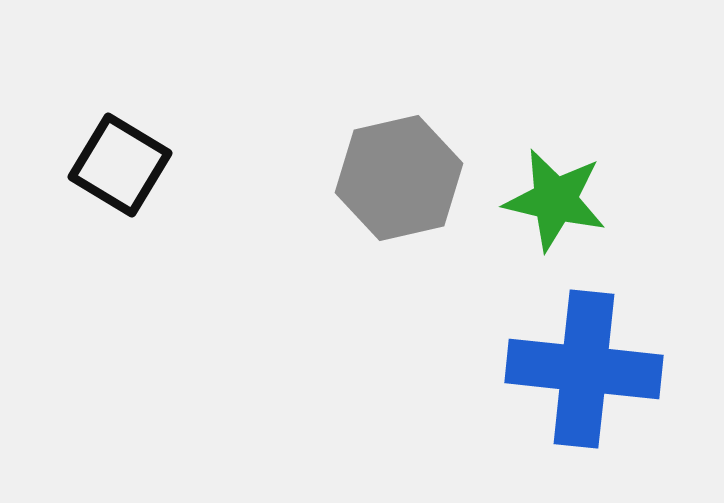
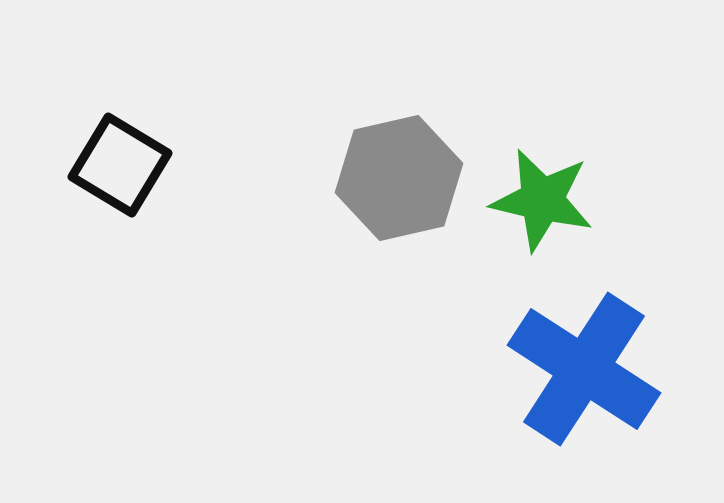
green star: moved 13 px left
blue cross: rotated 27 degrees clockwise
